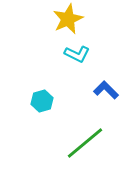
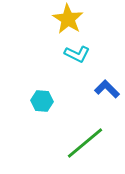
yellow star: rotated 16 degrees counterclockwise
blue L-shape: moved 1 px right, 1 px up
cyan hexagon: rotated 20 degrees clockwise
